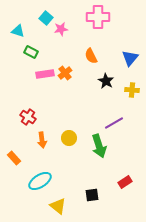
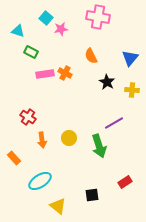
pink cross: rotated 10 degrees clockwise
orange cross: rotated 24 degrees counterclockwise
black star: moved 1 px right, 1 px down
